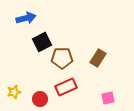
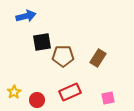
blue arrow: moved 2 px up
black square: rotated 18 degrees clockwise
brown pentagon: moved 1 px right, 2 px up
red rectangle: moved 4 px right, 5 px down
yellow star: rotated 16 degrees counterclockwise
red circle: moved 3 px left, 1 px down
